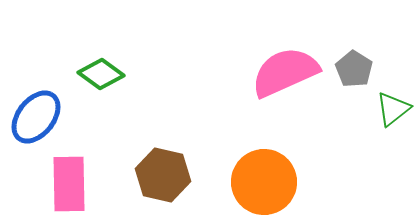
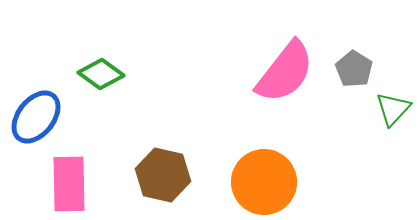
pink semicircle: rotated 152 degrees clockwise
green triangle: rotated 9 degrees counterclockwise
